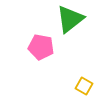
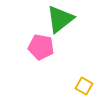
green triangle: moved 10 px left
